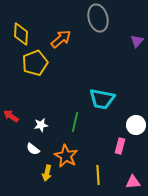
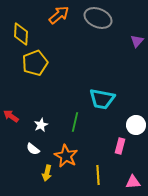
gray ellipse: rotated 52 degrees counterclockwise
orange arrow: moved 2 px left, 24 px up
white star: rotated 16 degrees counterclockwise
